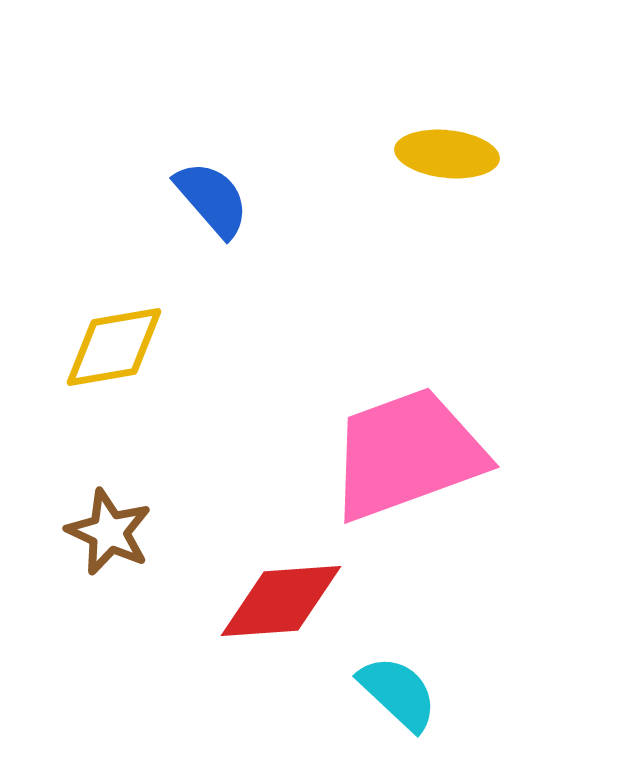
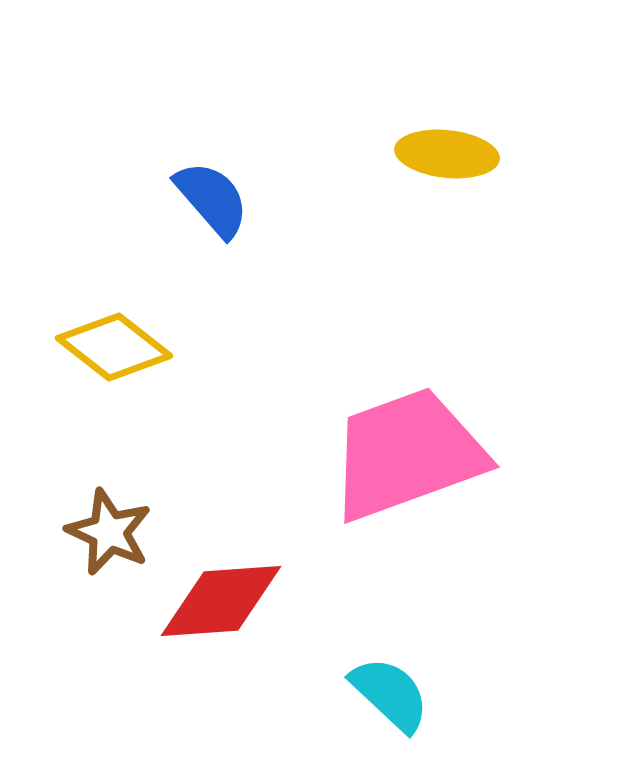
yellow diamond: rotated 48 degrees clockwise
red diamond: moved 60 px left
cyan semicircle: moved 8 px left, 1 px down
